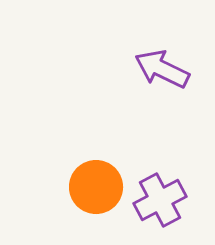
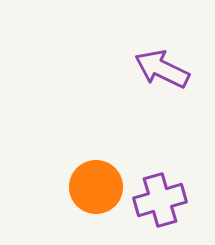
purple cross: rotated 12 degrees clockwise
